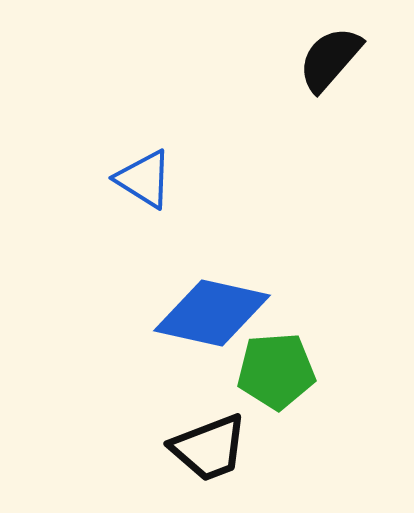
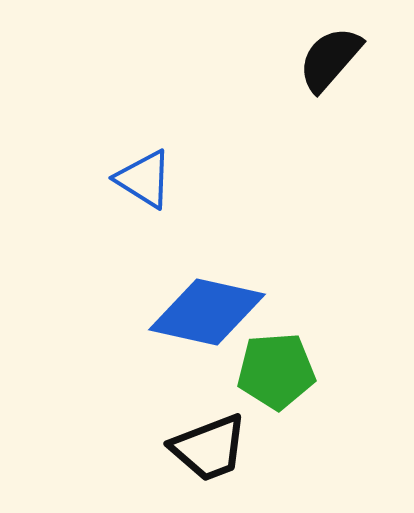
blue diamond: moved 5 px left, 1 px up
